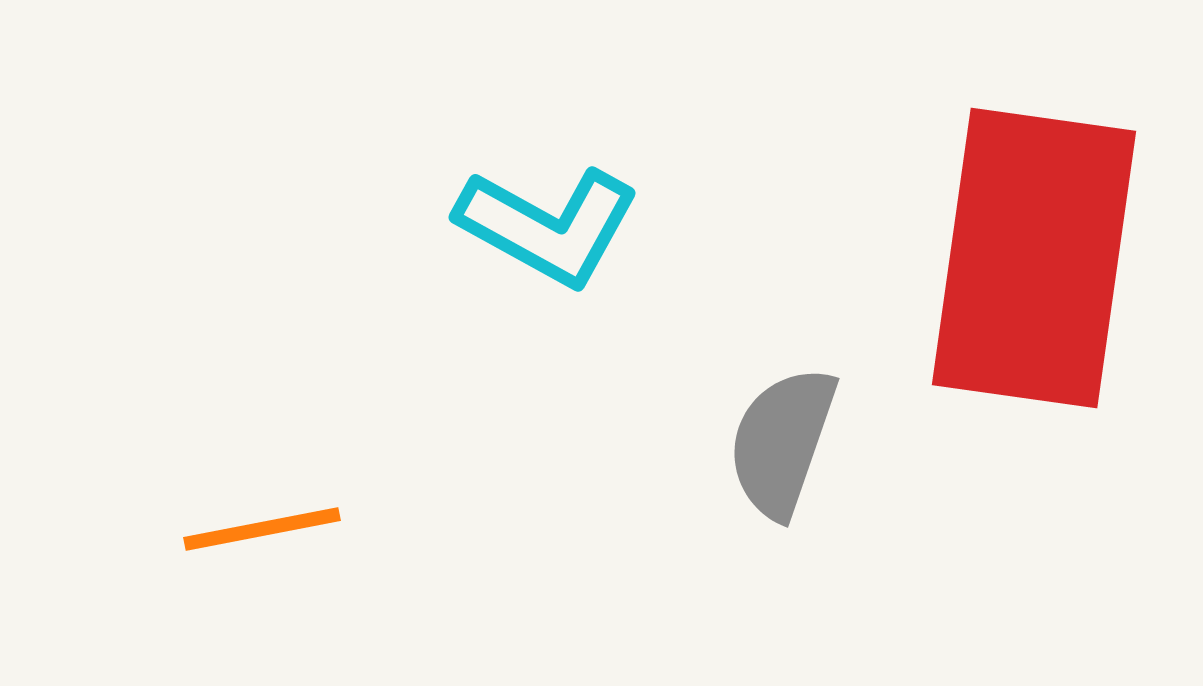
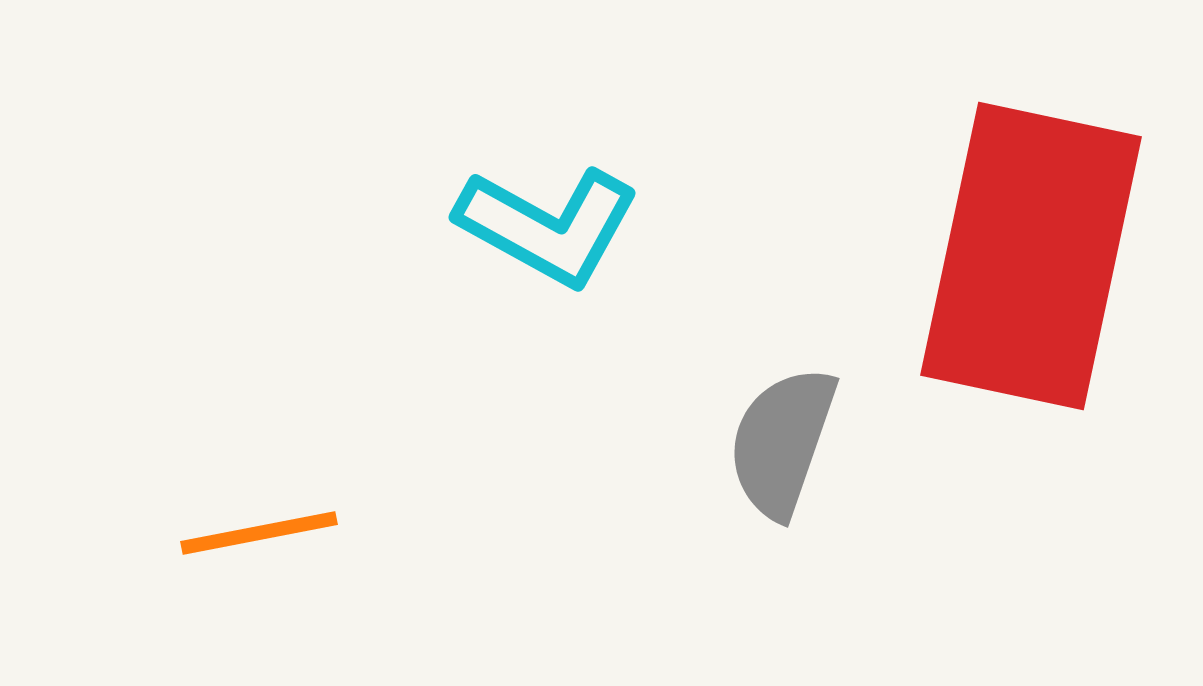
red rectangle: moved 3 px left, 2 px up; rotated 4 degrees clockwise
orange line: moved 3 px left, 4 px down
